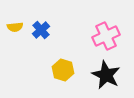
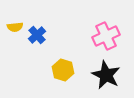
blue cross: moved 4 px left, 5 px down
